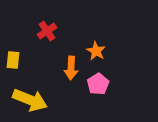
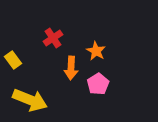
red cross: moved 6 px right, 7 px down
yellow rectangle: rotated 42 degrees counterclockwise
